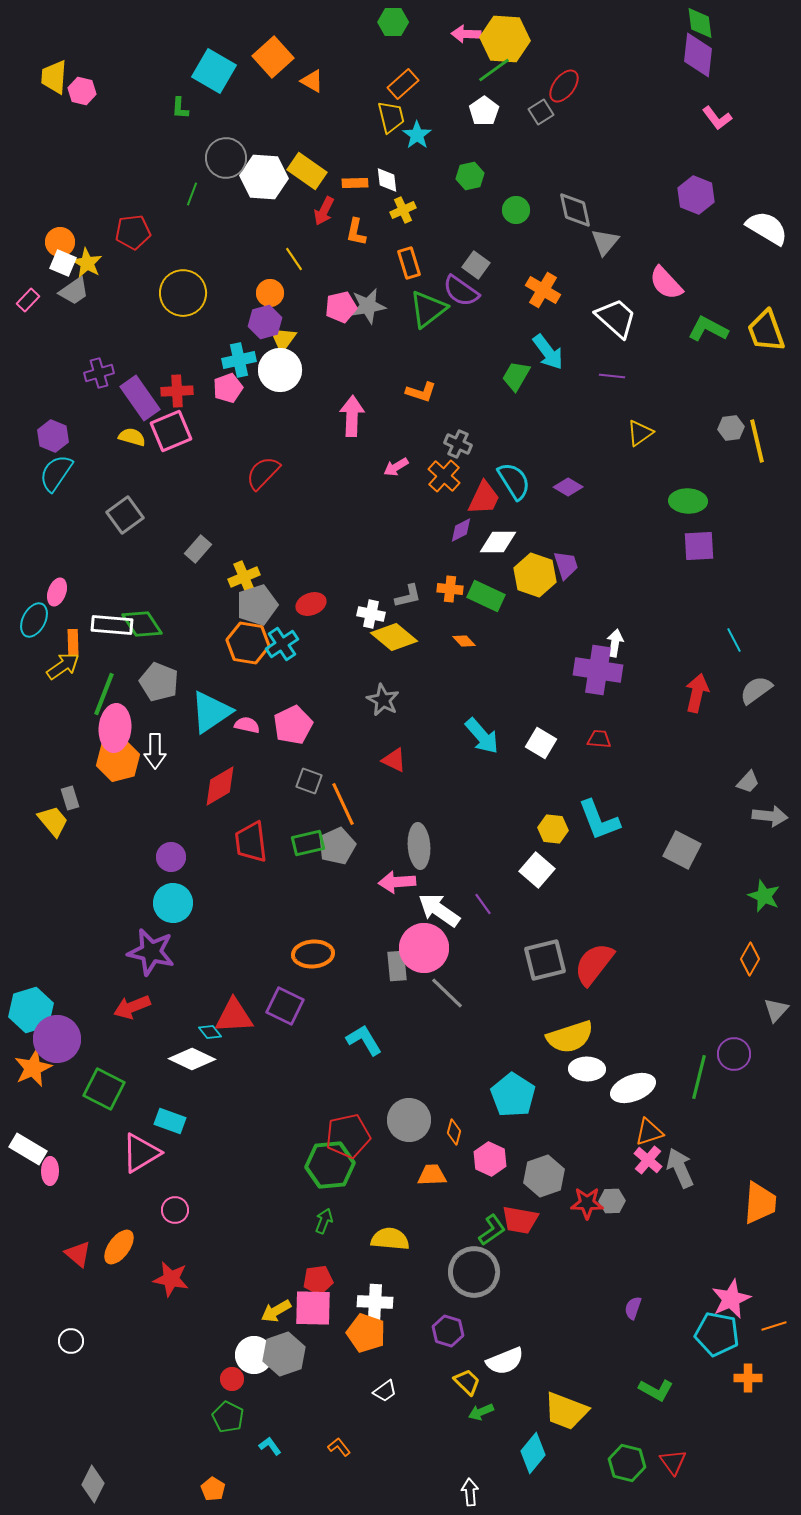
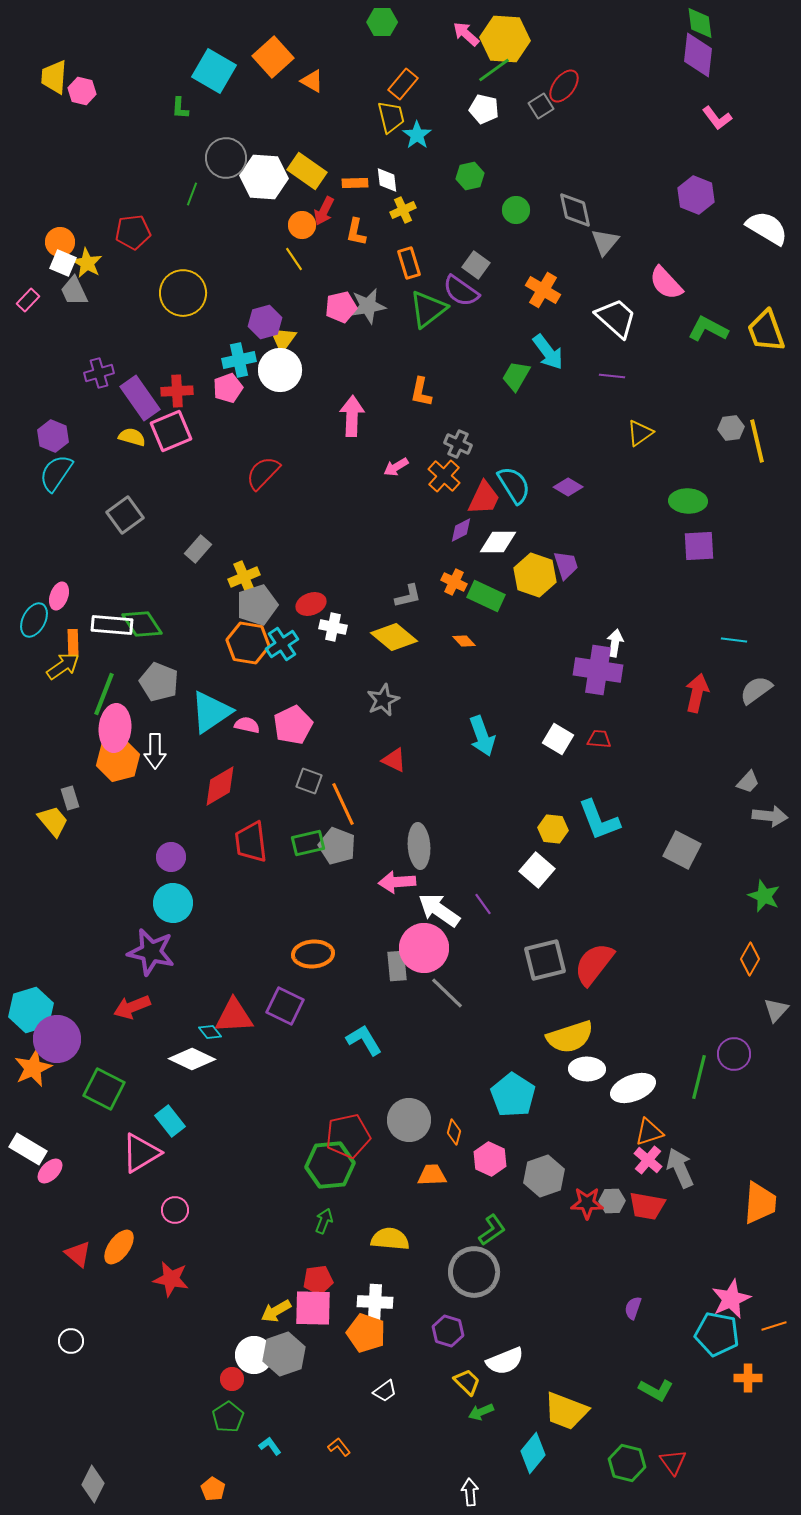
green hexagon at (393, 22): moved 11 px left
pink arrow at (466, 34): rotated 40 degrees clockwise
orange rectangle at (403, 84): rotated 8 degrees counterclockwise
white pentagon at (484, 111): moved 2 px up; rotated 24 degrees counterclockwise
gray square at (541, 112): moved 6 px up
gray trapezoid at (74, 291): rotated 100 degrees clockwise
orange circle at (270, 293): moved 32 px right, 68 px up
orange L-shape at (421, 392): rotated 84 degrees clockwise
cyan semicircle at (514, 481): moved 4 px down
orange cross at (450, 589): moved 4 px right, 7 px up; rotated 20 degrees clockwise
pink ellipse at (57, 592): moved 2 px right, 4 px down
white cross at (371, 614): moved 38 px left, 13 px down
cyan line at (734, 640): rotated 55 degrees counterclockwise
gray star at (383, 700): rotated 20 degrees clockwise
cyan arrow at (482, 736): rotated 21 degrees clockwise
white square at (541, 743): moved 17 px right, 4 px up
gray pentagon at (337, 846): rotated 27 degrees counterclockwise
cyan rectangle at (170, 1121): rotated 32 degrees clockwise
pink ellipse at (50, 1171): rotated 44 degrees clockwise
red trapezoid at (520, 1220): moved 127 px right, 14 px up
green pentagon at (228, 1417): rotated 12 degrees clockwise
